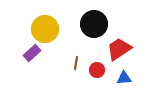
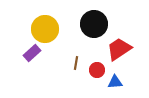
blue triangle: moved 9 px left, 4 px down
